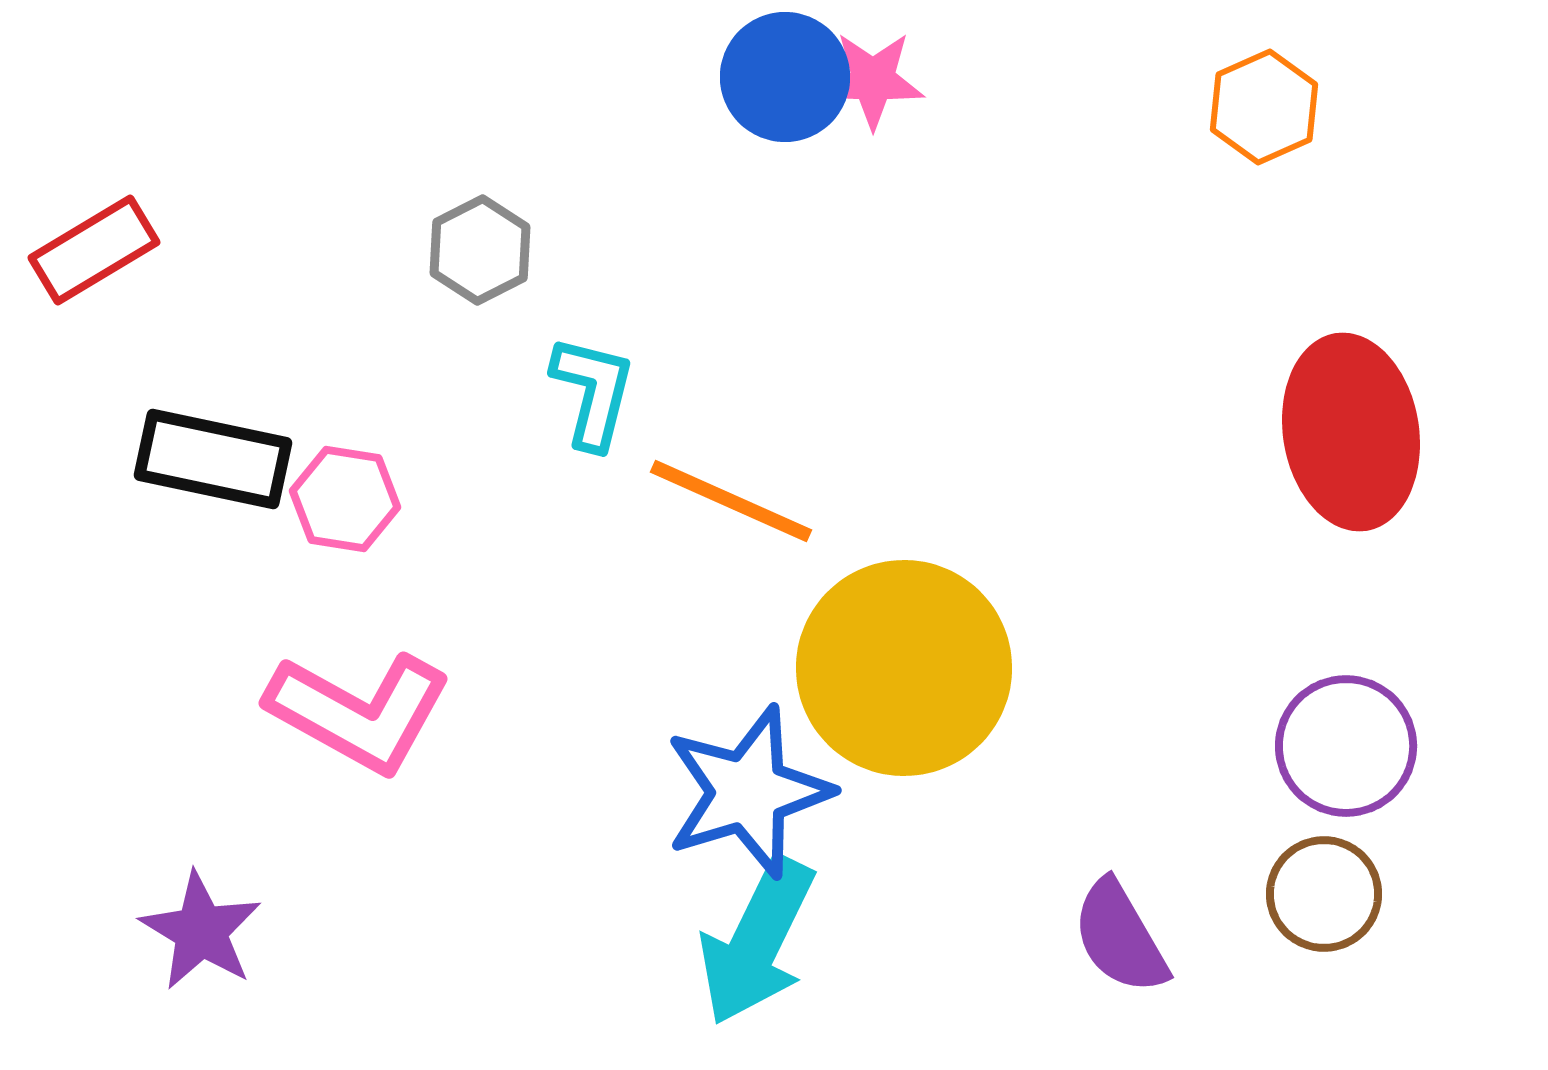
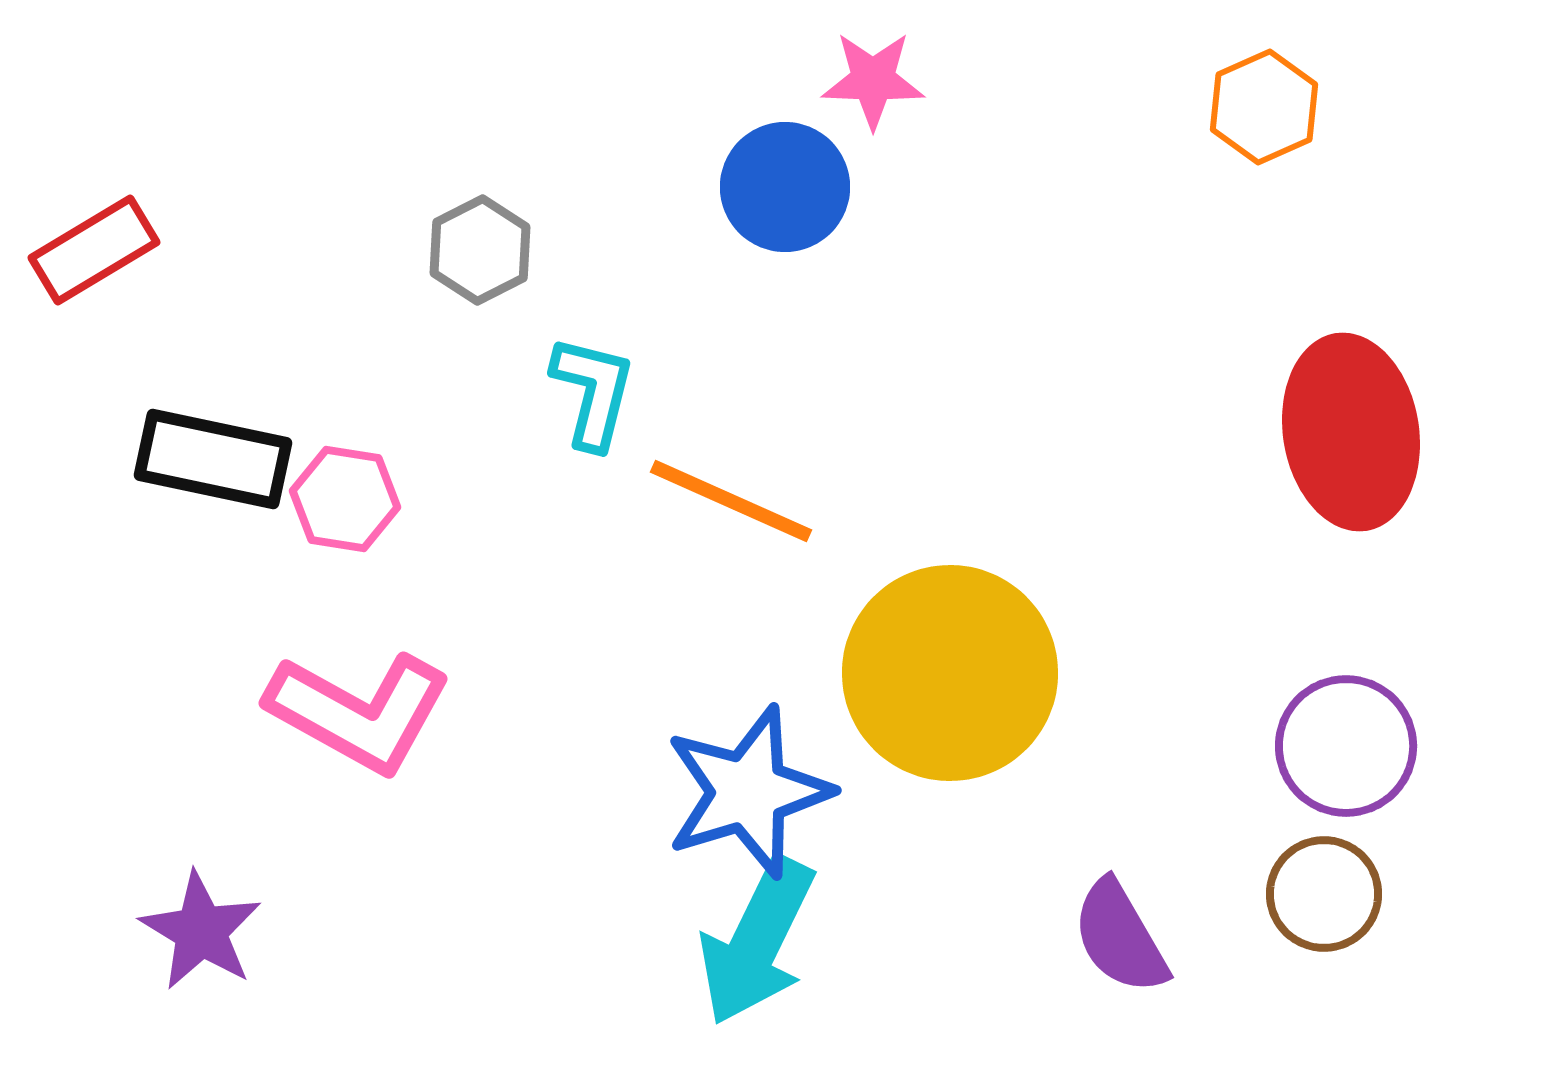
blue circle: moved 110 px down
yellow circle: moved 46 px right, 5 px down
